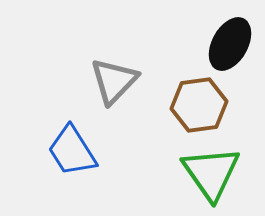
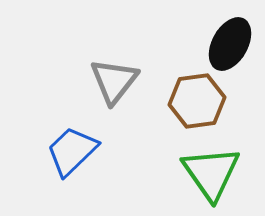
gray triangle: rotated 6 degrees counterclockwise
brown hexagon: moved 2 px left, 4 px up
blue trapezoid: rotated 78 degrees clockwise
